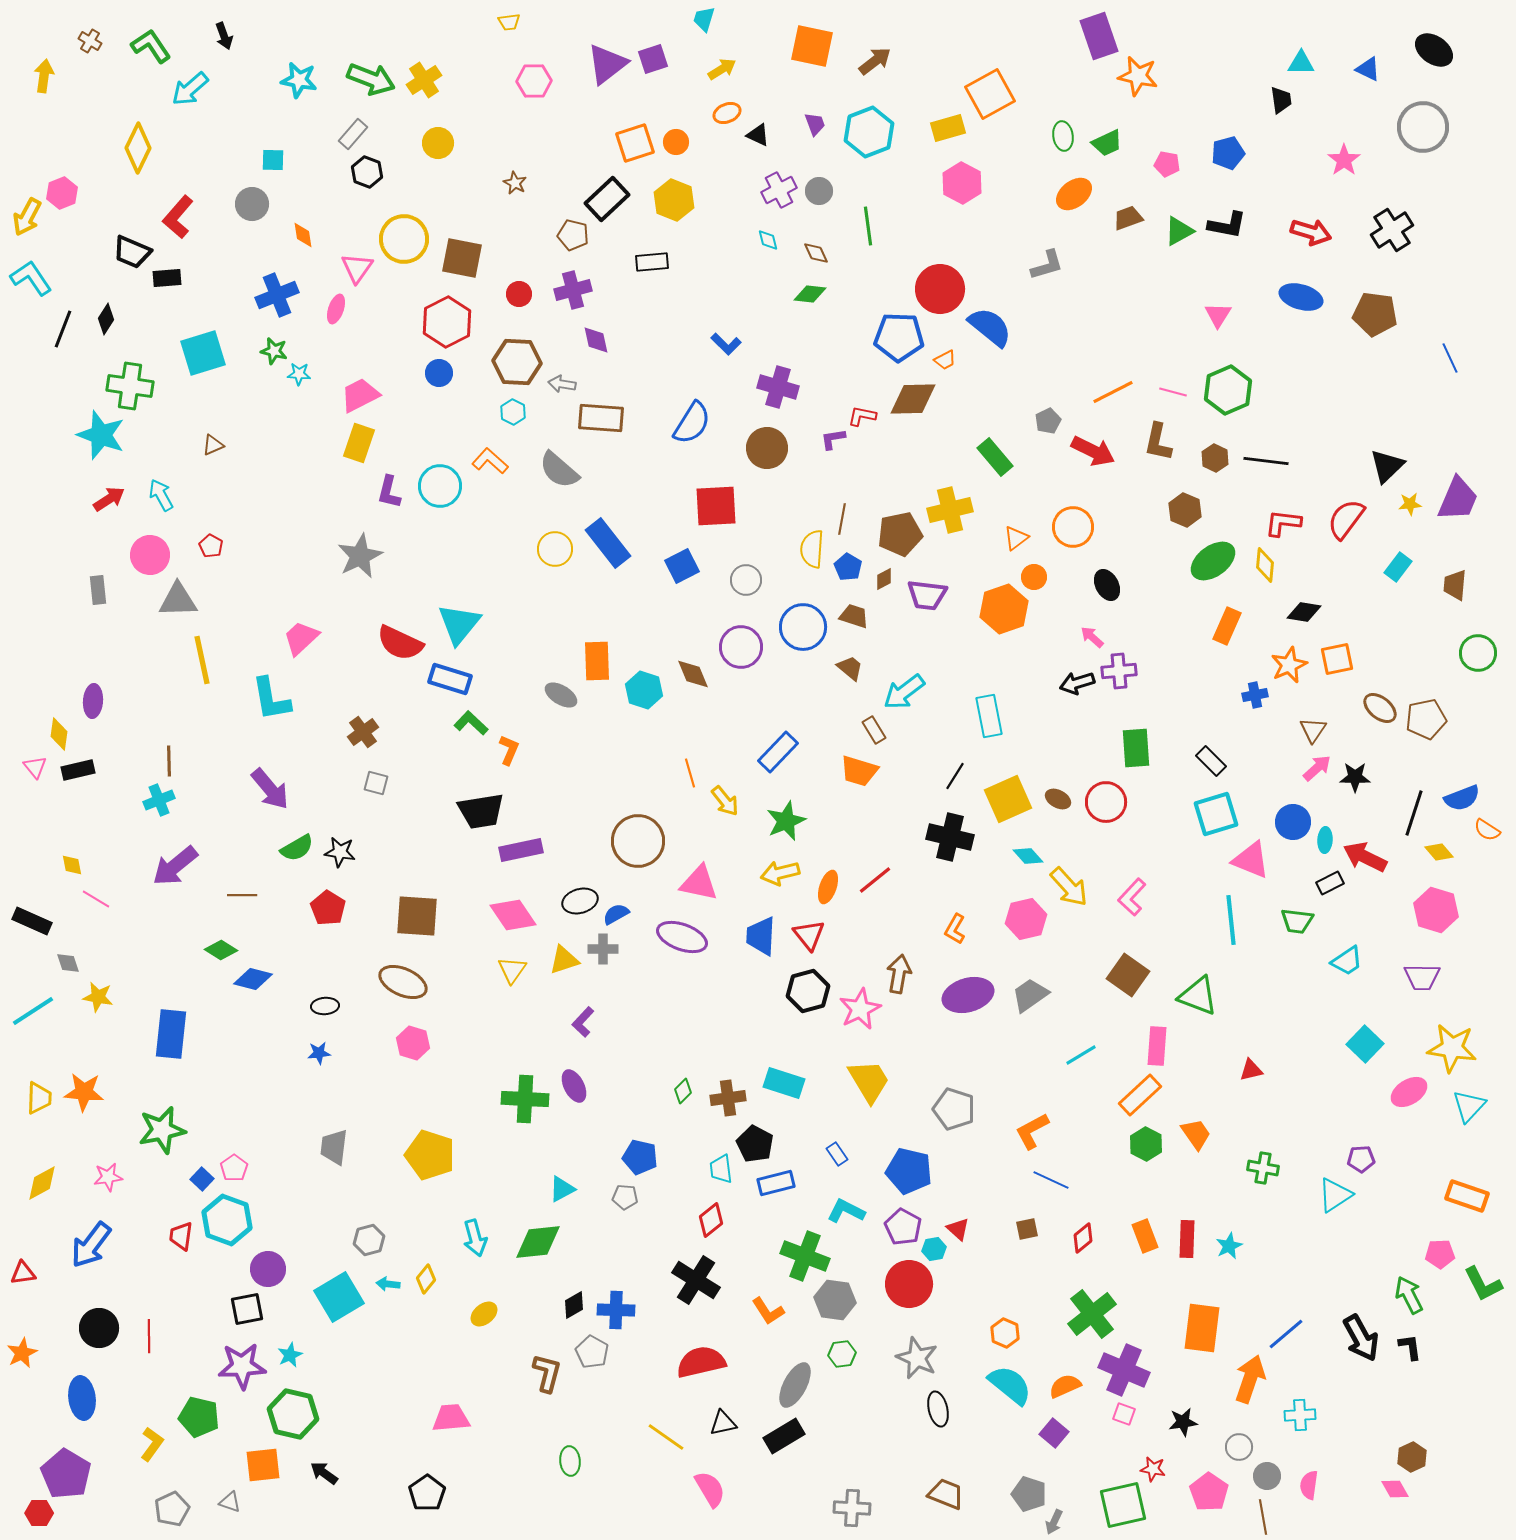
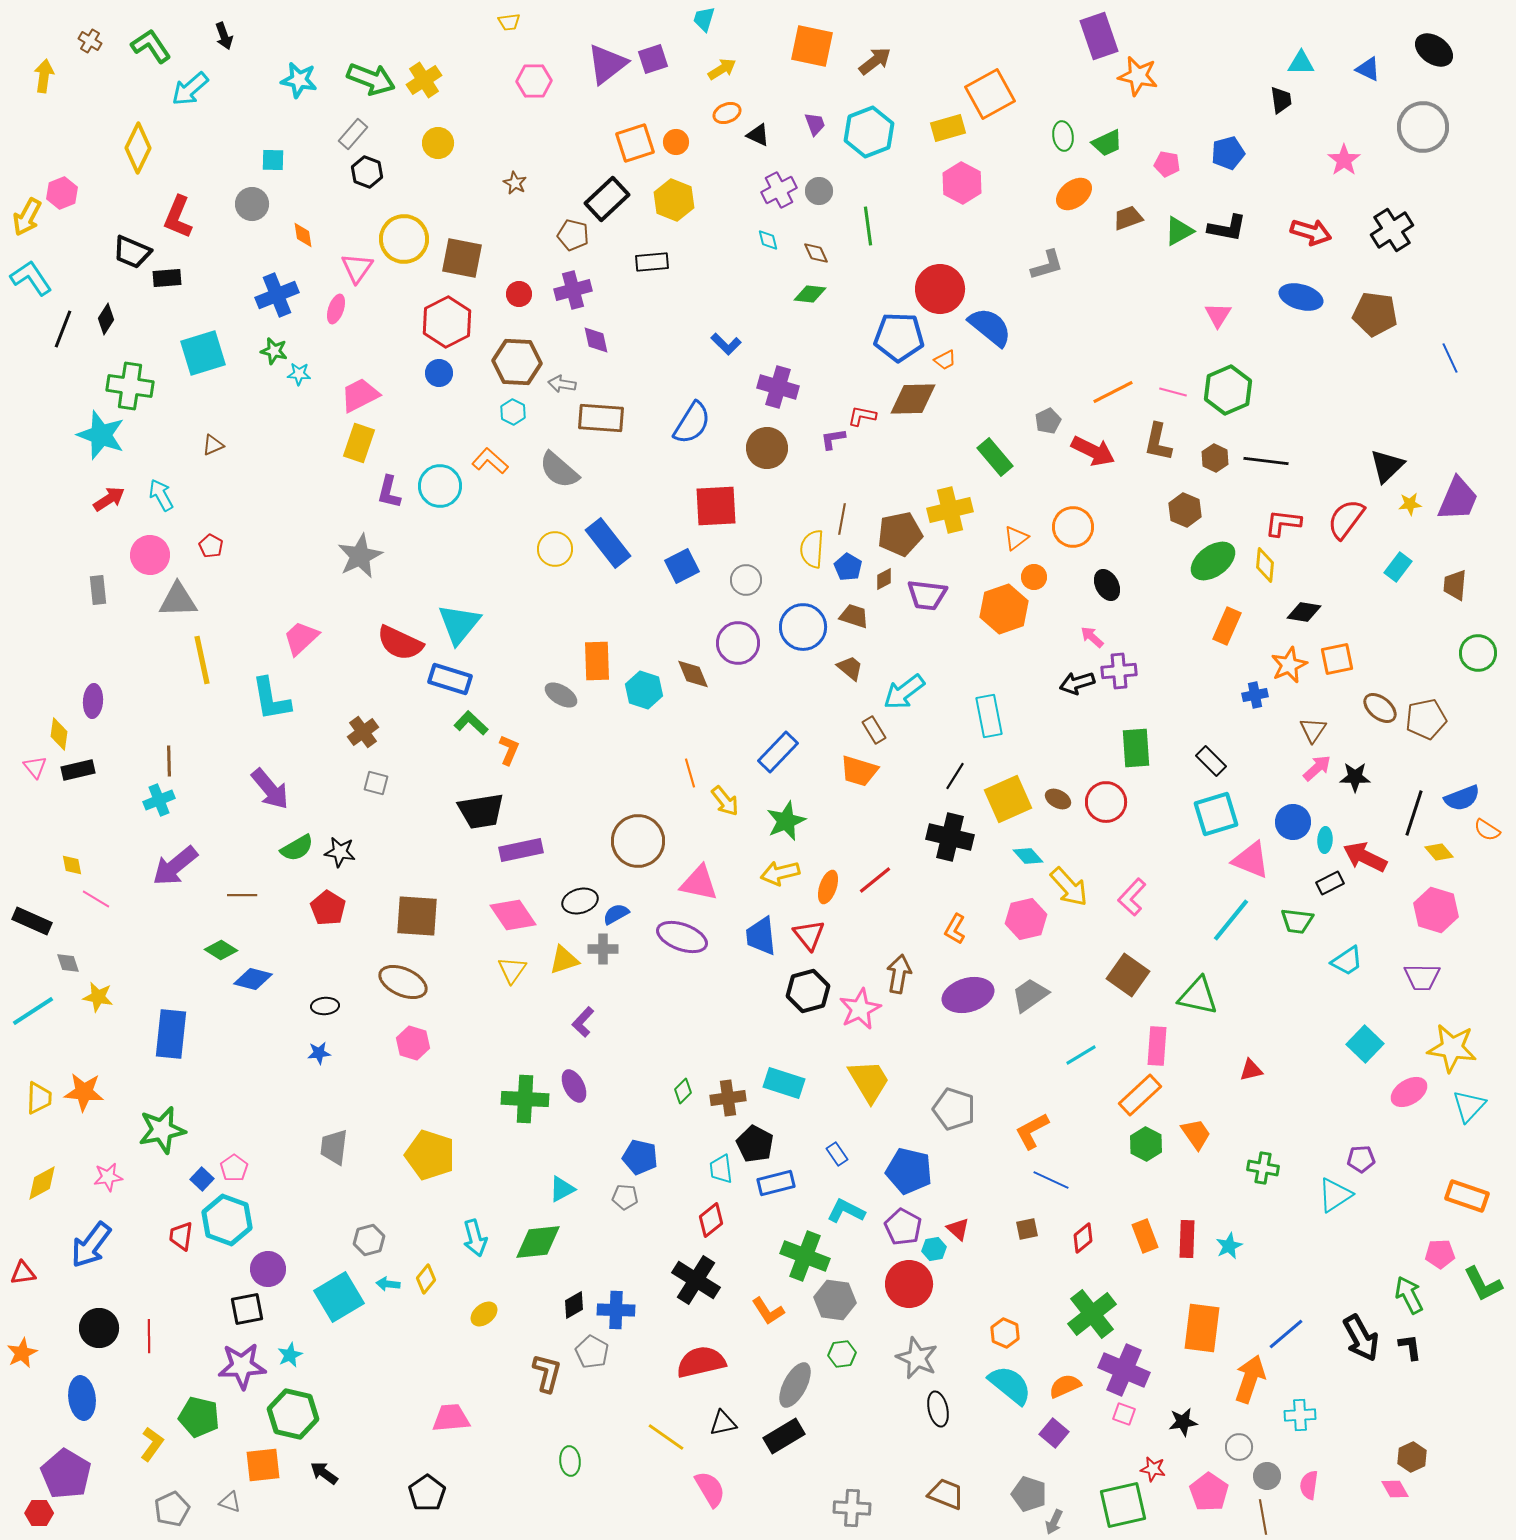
red L-shape at (178, 217): rotated 18 degrees counterclockwise
black L-shape at (1227, 225): moved 3 px down
purple circle at (741, 647): moved 3 px left, 4 px up
cyan line at (1231, 920): rotated 45 degrees clockwise
blue trapezoid at (761, 936): rotated 9 degrees counterclockwise
green triangle at (1198, 996): rotated 9 degrees counterclockwise
